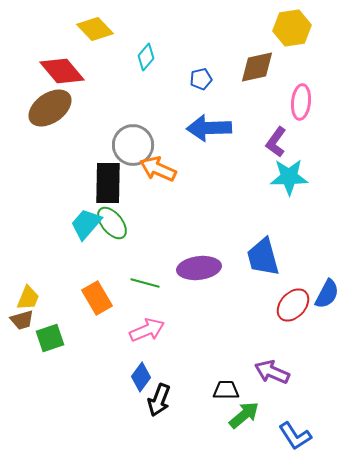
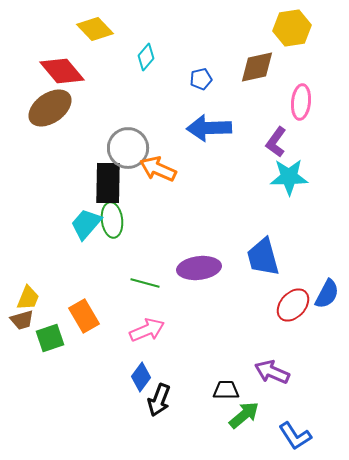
gray circle: moved 5 px left, 3 px down
green ellipse: moved 3 px up; rotated 32 degrees clockwise
orange rectangle: moved 13 px left, 18 px down
